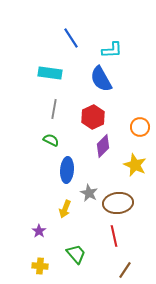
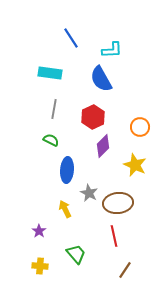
yellow arrow: rotated 132 degrees clockwise
